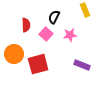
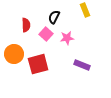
pink star: moved 3 px left, 3 px down
